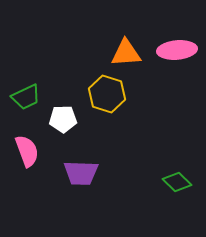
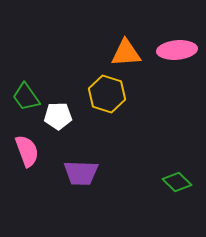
green trapezoid: rotated 80 degrees clockwise
white pentagon: moved 5 px left, 3 px up
